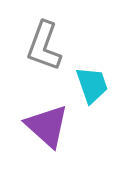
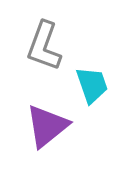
purple triangle: rotated 39 degrees clockwise
